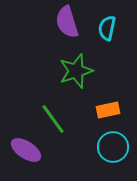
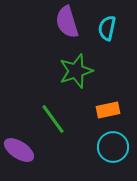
purple ellipse: moved 7 px left
